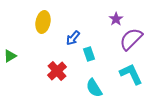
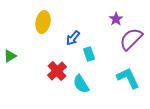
cyan L-shape: moved 3 px left, 4 px down
cyan semicircle: moved 13 px left, 4 px up
